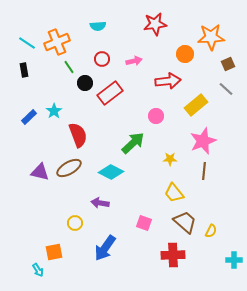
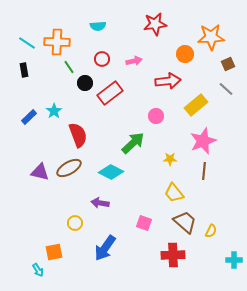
orange cross: rotated 25 degrees clockwise
